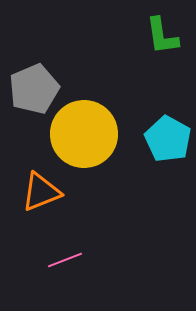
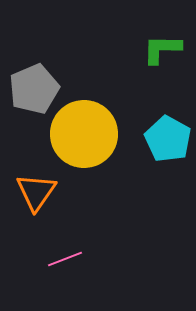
green L-shape: moved 13 px down; rotated 99 degrees clockwise
orange triangle: moved 5 px left; rotated 33 degrees counterclockwise
pink line: moved 1 px up
